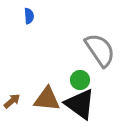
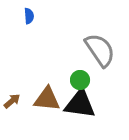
black triangle: rotated 28 degrees counterclockwise
